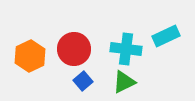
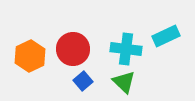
red circle: moved 1 px left
green triangle: rotated 50 degrees counterclockwise
